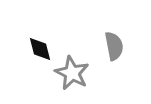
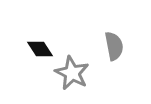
black diamond: rotated 20 degrees counterclockwise
